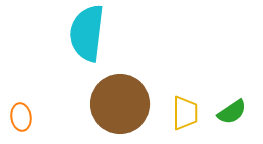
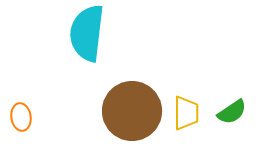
brown circle: moved 12 px right, 7 px down
yellow trapezoid: moved 1 px right
